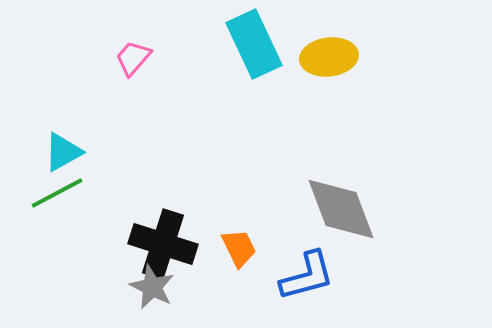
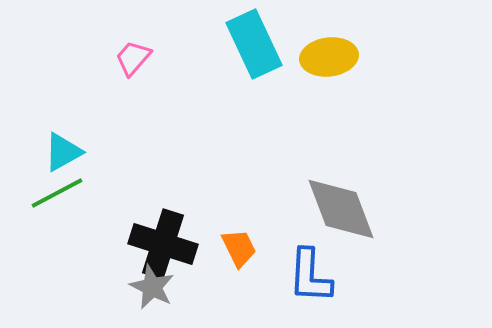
blue L-shape: moved 3 px right; rotated 108 degrees clockwise
